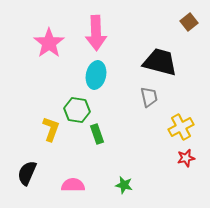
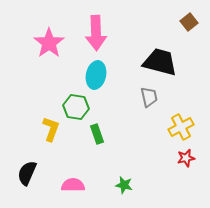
green hexagon: moved 1 px left, 3 px up
